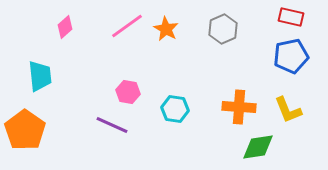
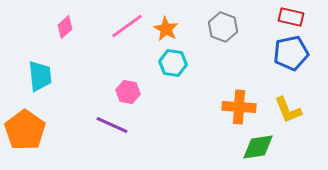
gray hexagon: moved 2 px up; rotated 16 degrees counterclockwise
blue pentagon: moved 3 px up
cyan hexagon: moved 2 px left, 46 px up
